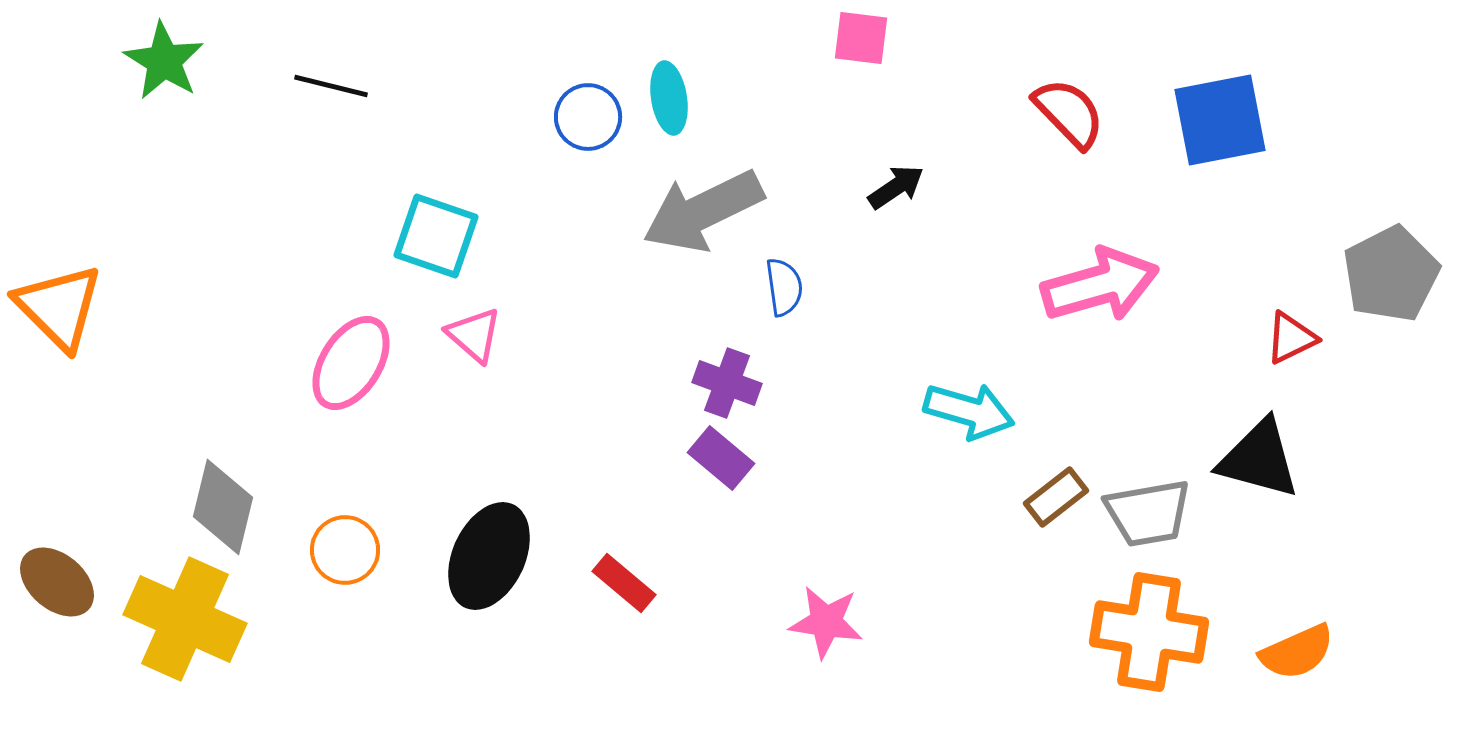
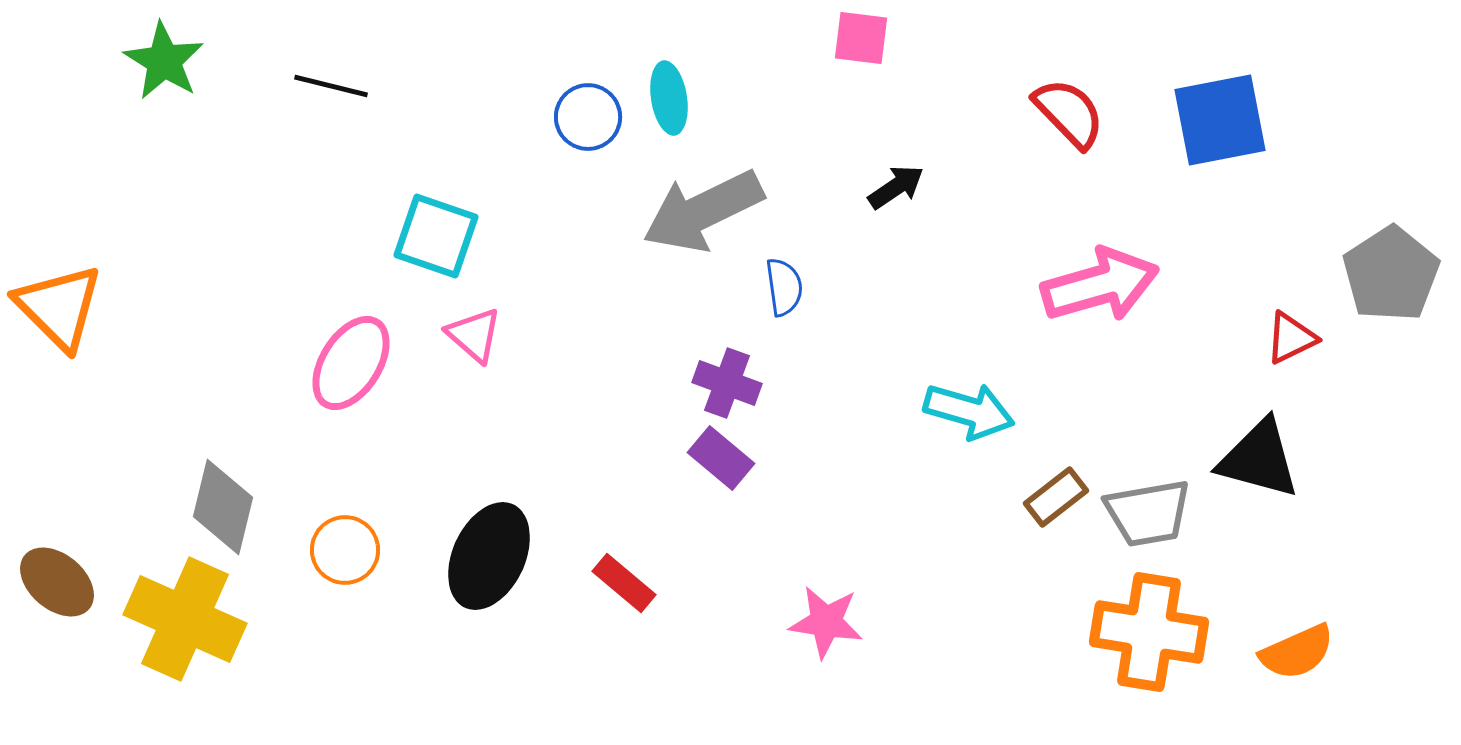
gray pentagon: rotated 6 degrees counterclockwise
